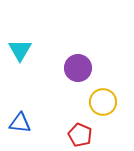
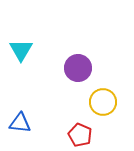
cyan triangle: moved 1 px right
